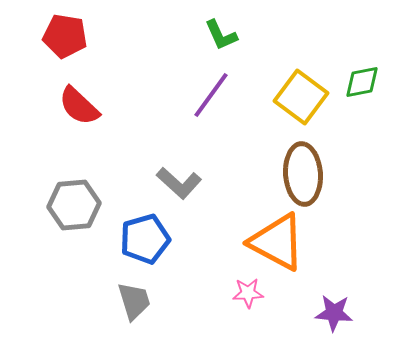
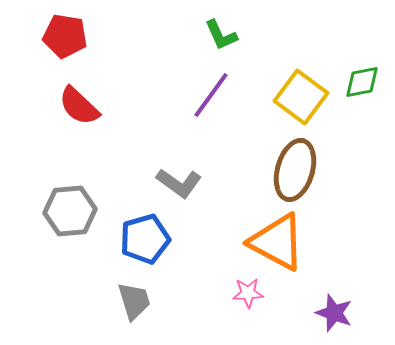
brown ellipse: moved 8 px left, 4 px up; rotated 20 degrees clockwise
gray L-shape: rotated 6 degrees counterclockwise
gray hexagon: moved 4 px left, 6 px down
purple star: rotated 15 degrees clockwise
